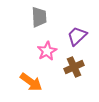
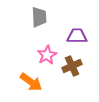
purple trapezoid: rotated 45 degrees clockwise
pink star: moved 4 px down
brown cross: moved 2 px left, 1 px up
